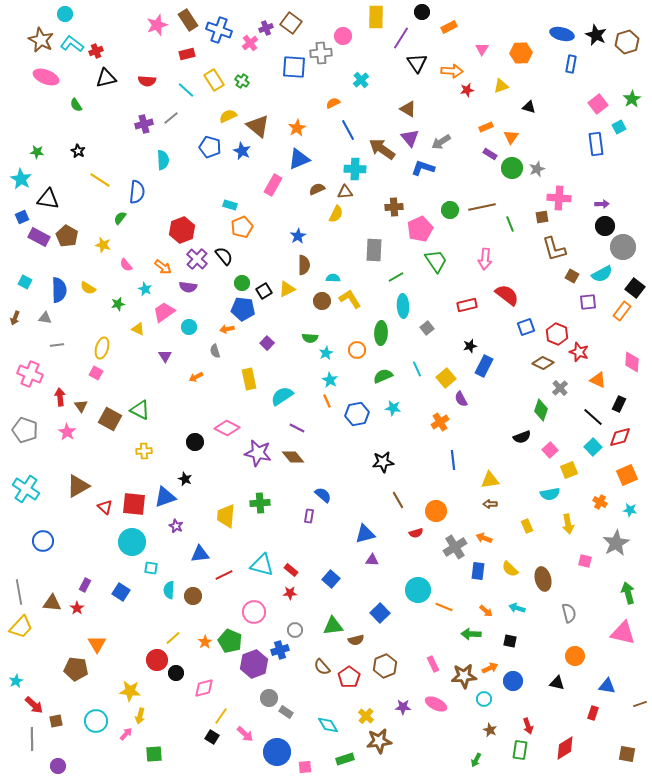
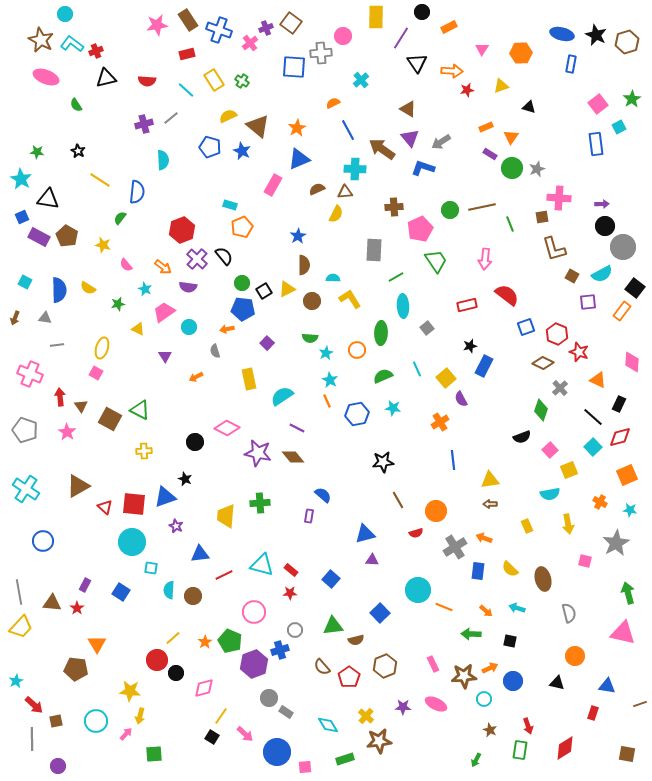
pink star at (157, 25): rotated 10 degrees clockwise
brown circle at (322, 301): moved 10 px left
